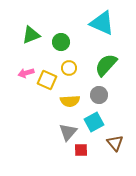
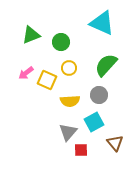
pink arrow: rotated 21 degrees counterclockwise
